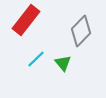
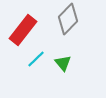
red rectangle: moved 3 px left, 10 px down
gray diamond: moved 13 px left, 12 px up
